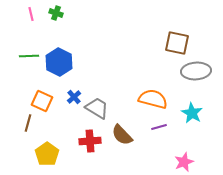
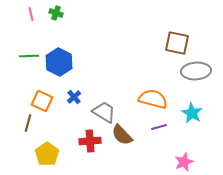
gray trapezoid: moved 7 px right, 4 px down
